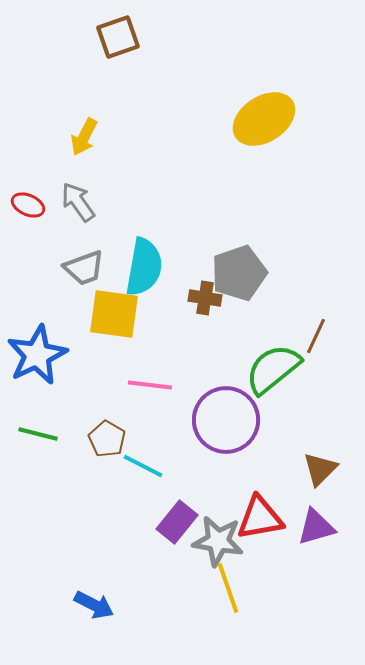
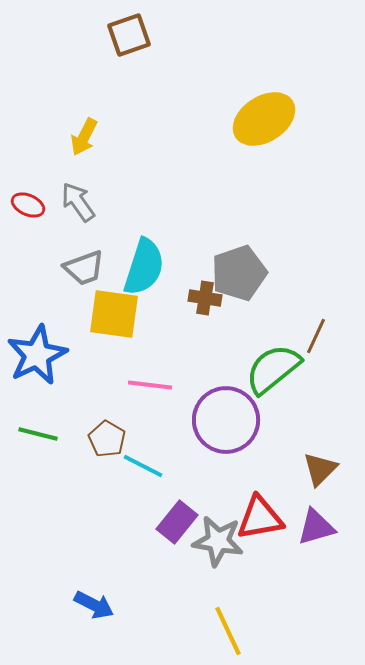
brown square: moved 11 px right, 2 px up
cyan semicircle: rotated 8 degrees clockwise
yellow line: moved 43 px down; rotated 6 degrees counterclockwise
